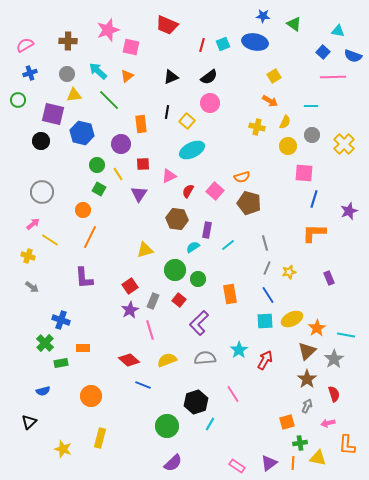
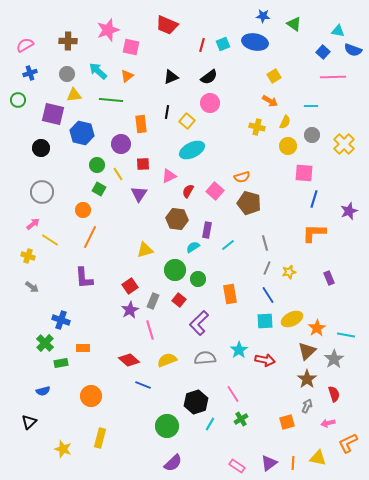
blue semicircle at (353, 56): moved 6 px up
green line at (109, 100): moved 2 px right; rotated 40 degrees counterclockwise
black circle at (41, 141): moved 7 px down
red arrow at (265, 360): rotated 72 degrees clockwise
green cross at (300, 443): moved 59 px left, 24 px up; rotated 24 degrees counterclockwise
orange L-shape at (347, 445): moved 1 px right, 2 px up; rotated 60 degrees clockwise
